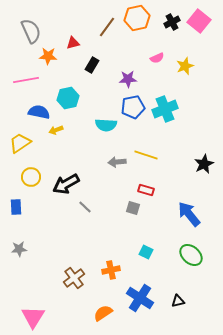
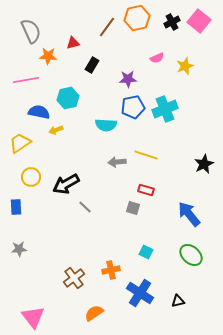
blue cross: moved 5 px up
orange semicircle: moved 9 px left
pink triangle: rotated 10 degrees counterclockwise
